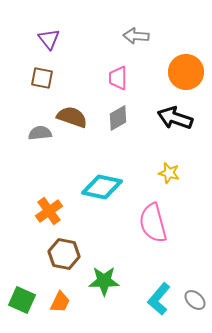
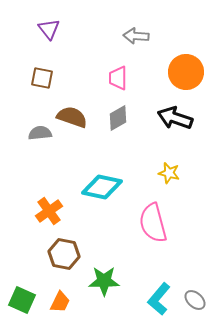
purple triangle: moved 10 px up
